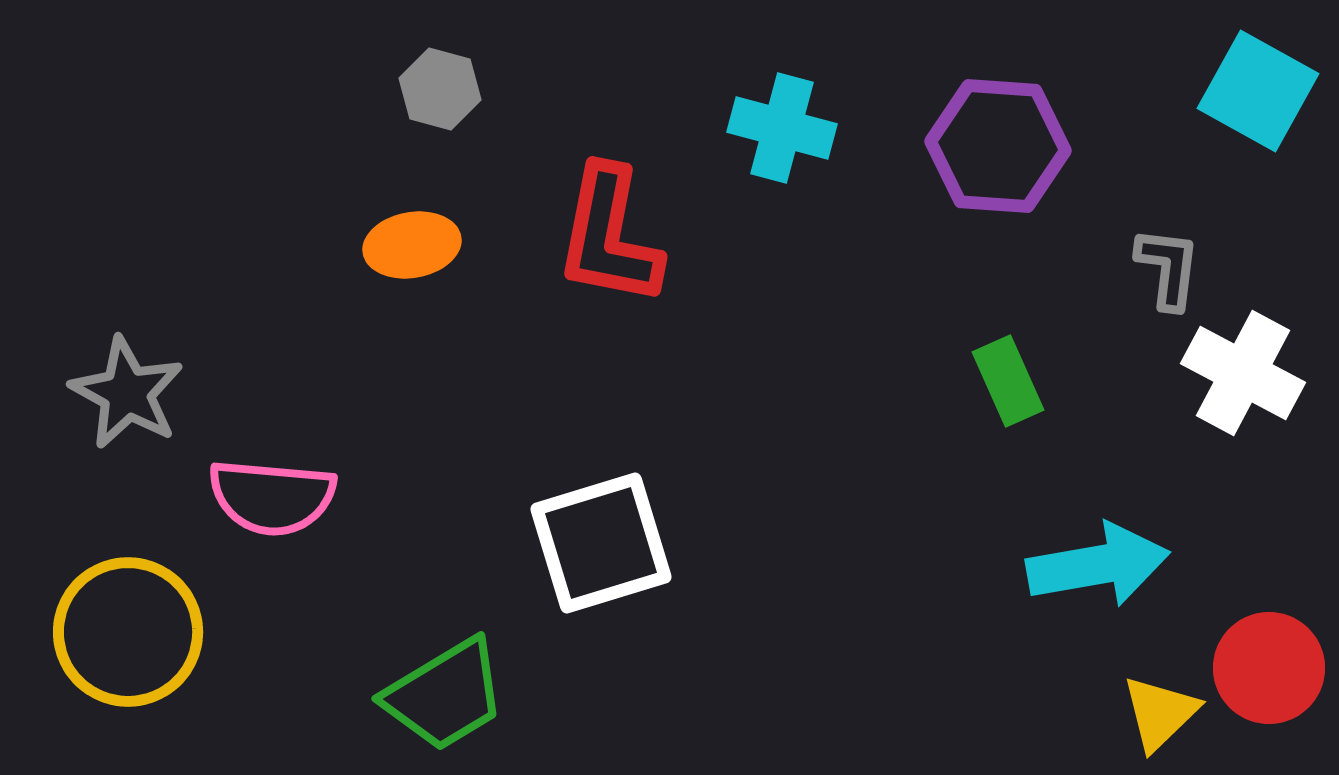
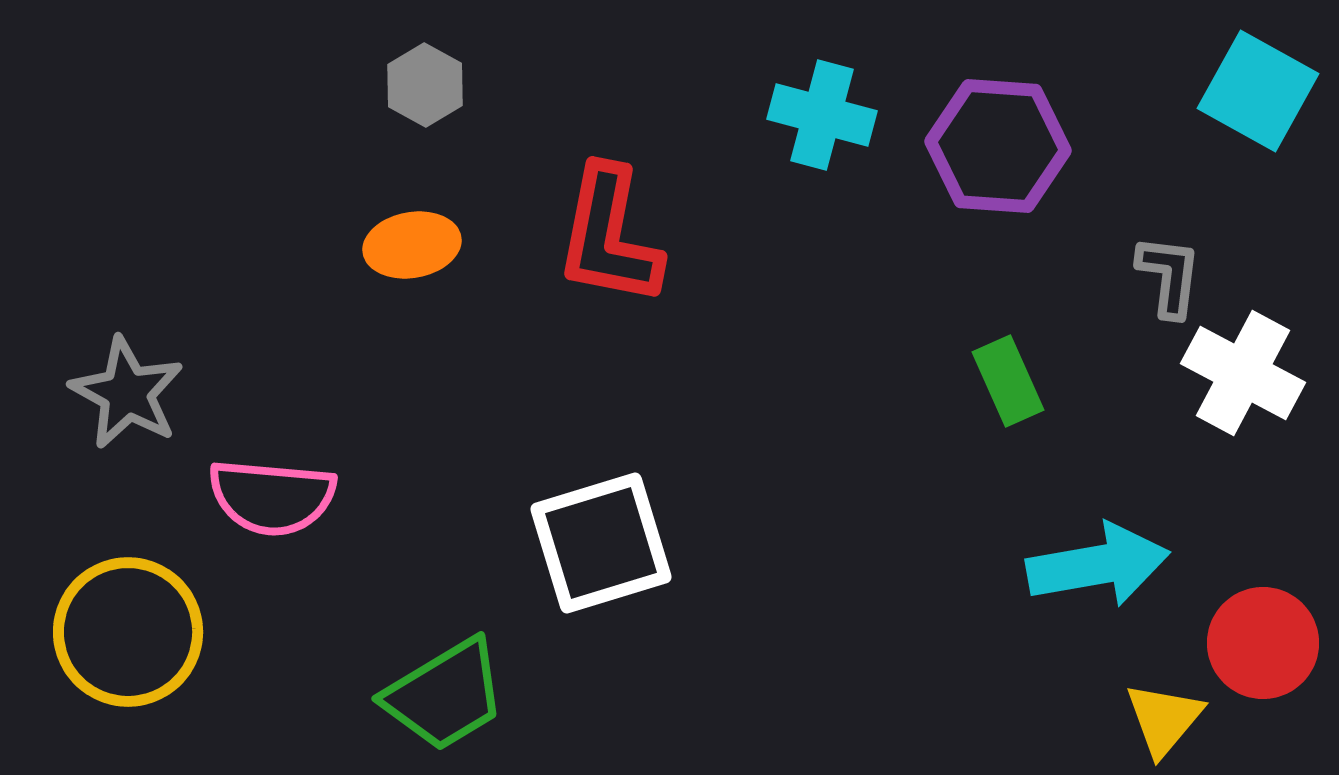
gray hexagon: moved 15 px left, 4 px up; rotated 14 degrees clockwise
cyan cross: moved 40 px right, 13 px up
gray L-shape: moved 1 px right, 8 px down
red circle: moved 6 px left, 25 px up
yellow triangle: moved 4 px right, 6 px down; rotated 6 degrees counterclockwise
